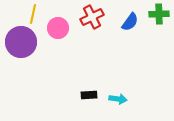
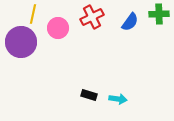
black rectangle: rotated 21 degrees clockwise
